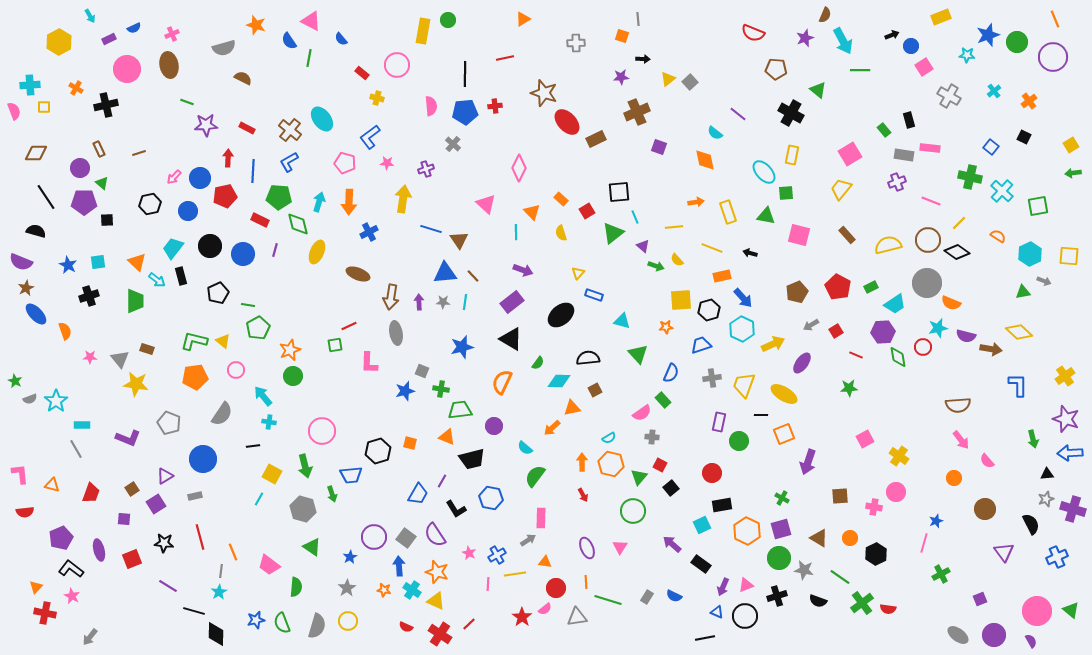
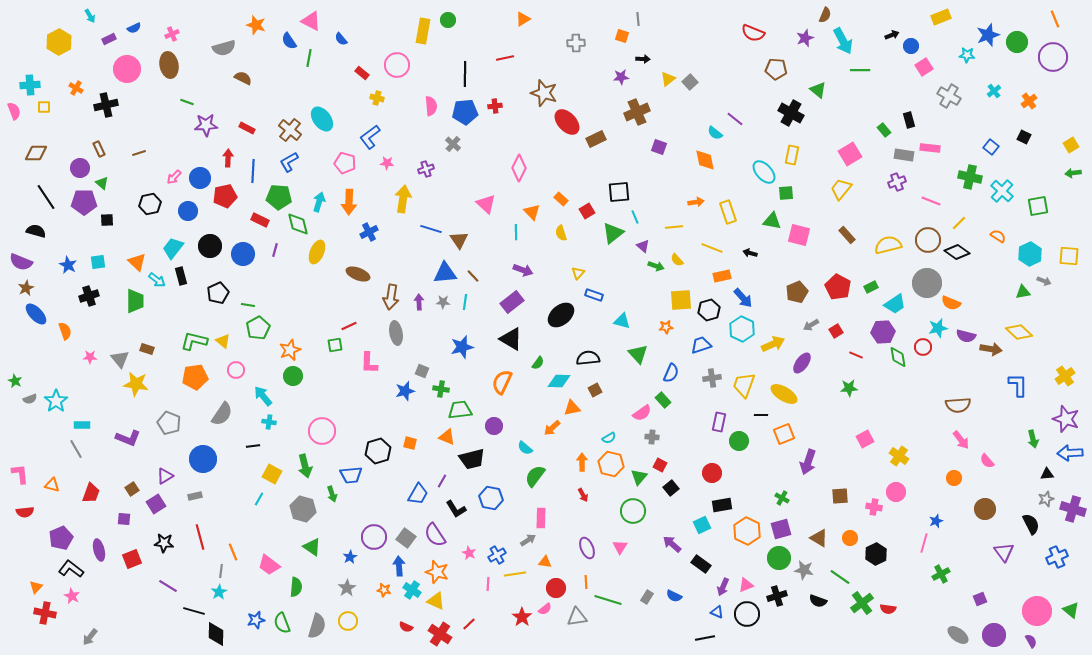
purple line at (738, 114): moved 3 px left, 5 px down
green triangle at (766, 216): moved 6 px right, 5 px down
black circle at (745, 616): moved 2 px right, 2 px up
